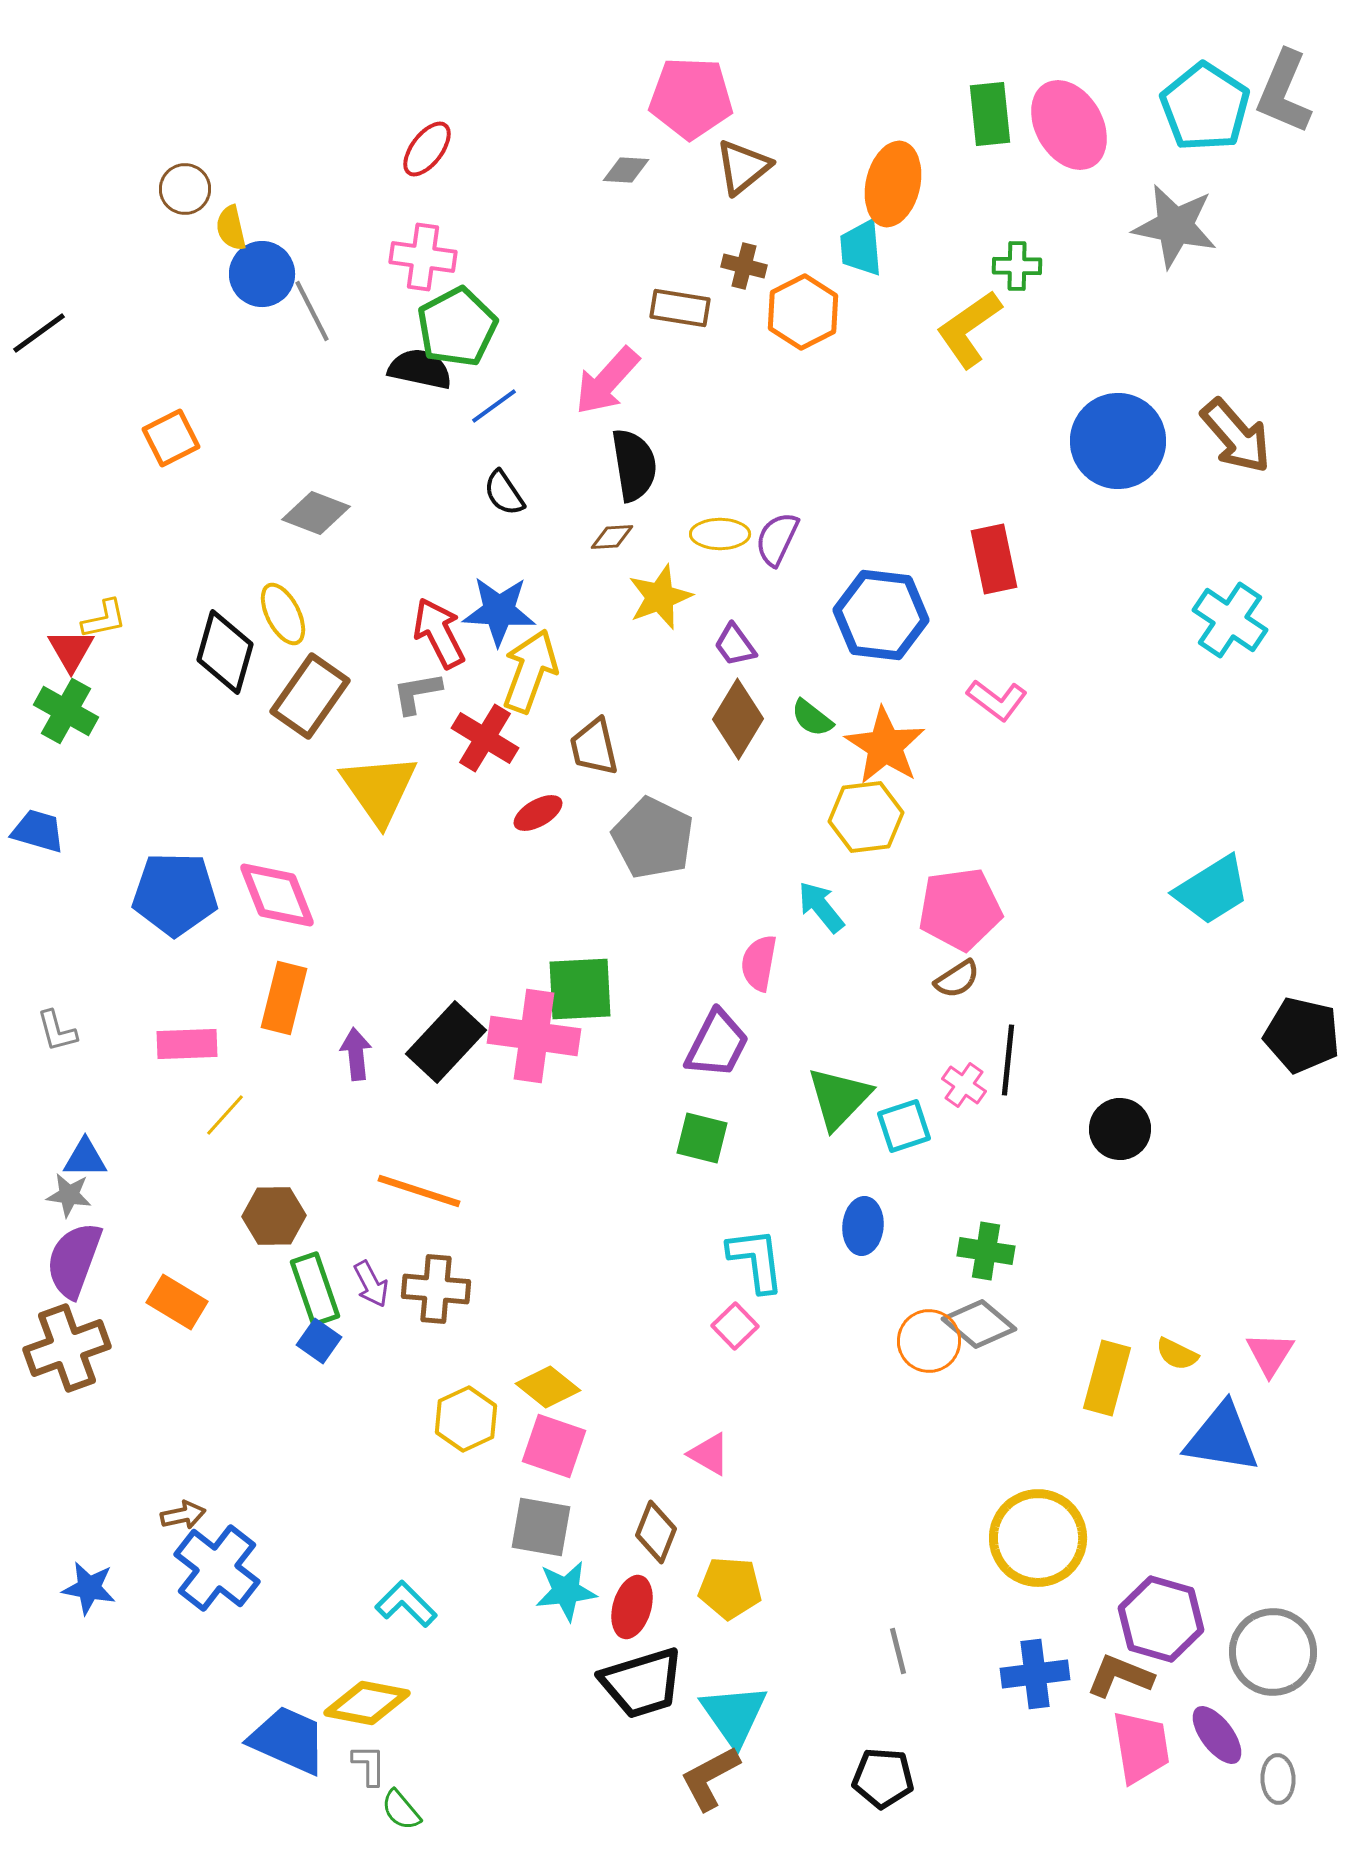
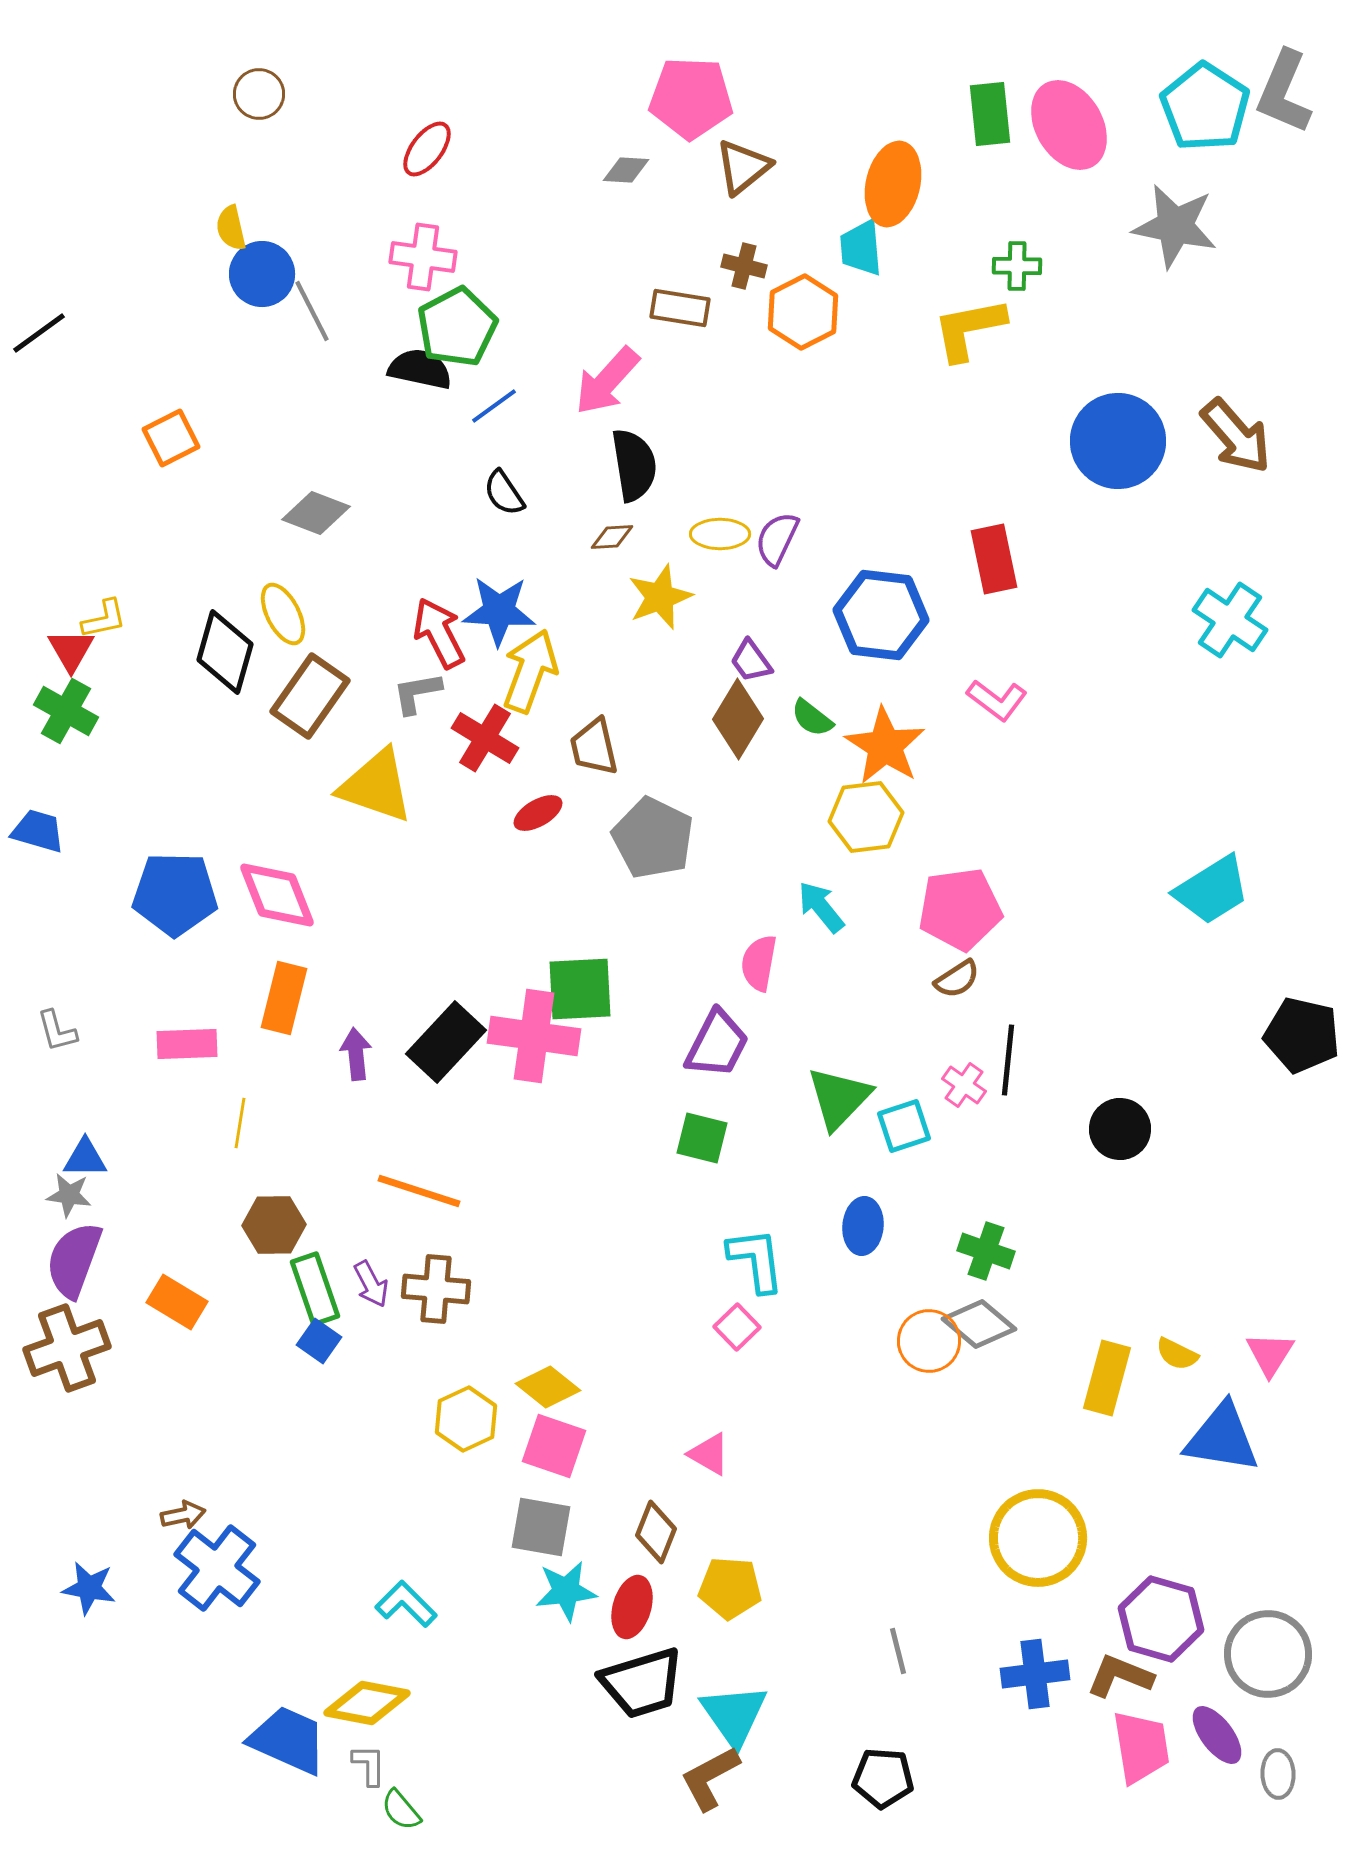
brown circle at (185, 189): moved 74 px right, 95 px up
yellow L-shape at (969, 329): rotated 24 degrees clockwise
purple trapezoid at (735, 645): moved 16 px right, 16 px down
yellow triangle at (379, 789): moved 3 px left, 3 px up; rotated 36 degrees counterclockwise
yellow line at (225, 1115): moved 15 px right, 8 px down; rotated 33 degrees counterclockwise
brown hexagon at (274, 1216): moved 9 px down
green cross at (986, 1251): rotated 10 degrees clockwise
pink square at (735, 1326): moved 2 px right, 1 px down
gray circle at (1273, 1652): moved 5 px left, 2 px down
gray ellipse at (1278, 1779): moved 5 px up
